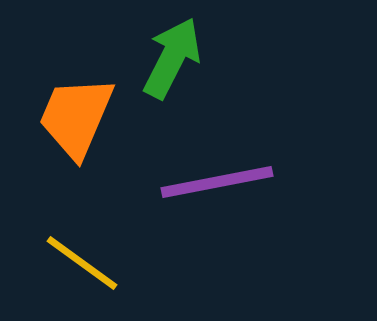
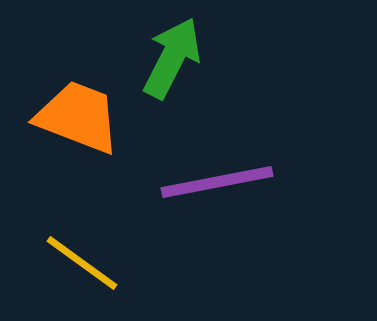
orange trapezoid: moved 2 px right; rotated 88 degrees clockwise
